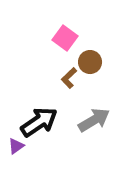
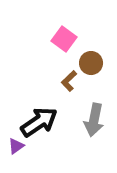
pink square: moved 1 px left, 1 px down
brown circle: moved 1 px right, 1 px down
brown L-shape: moved 3 px down
gray arrow: rotated 132 degrees clockwise
